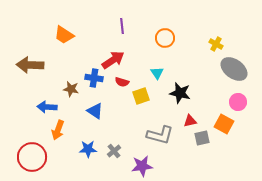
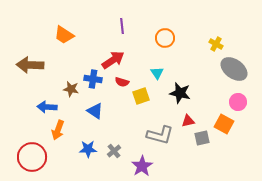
blue cross: moved 1 px left, 1 px down
red triangle: moved 2 px left
purple star: rotated 25 degrees counterclockwise
